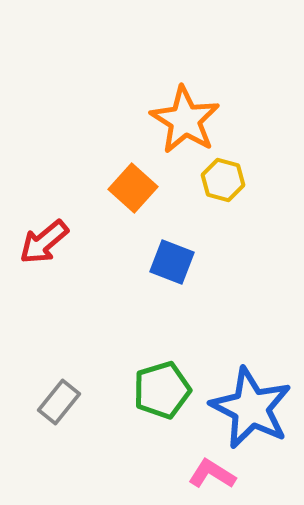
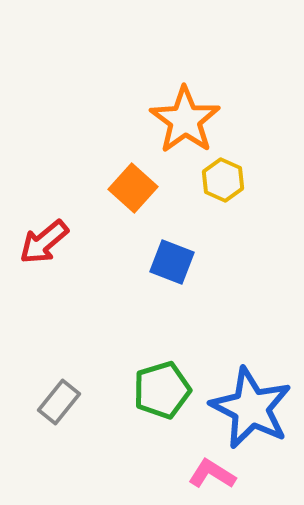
orange star: rotated 4 degrees clockwise
yellow hexagon: rotated 9 degrees clockwise
